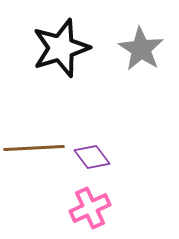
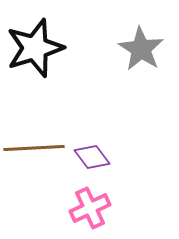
black star: moved 26 px left
